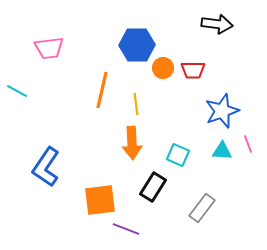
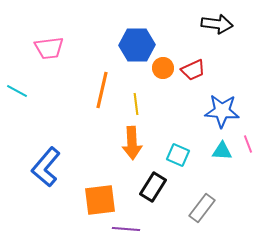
red trapezoid: rotated 25 degrees counterclockwise
blue star: rotated 24 degrees clockwise
blue L-shape: rotated 6 degrees clockwise
purple line: rotated 16 degrees counterclockwise
